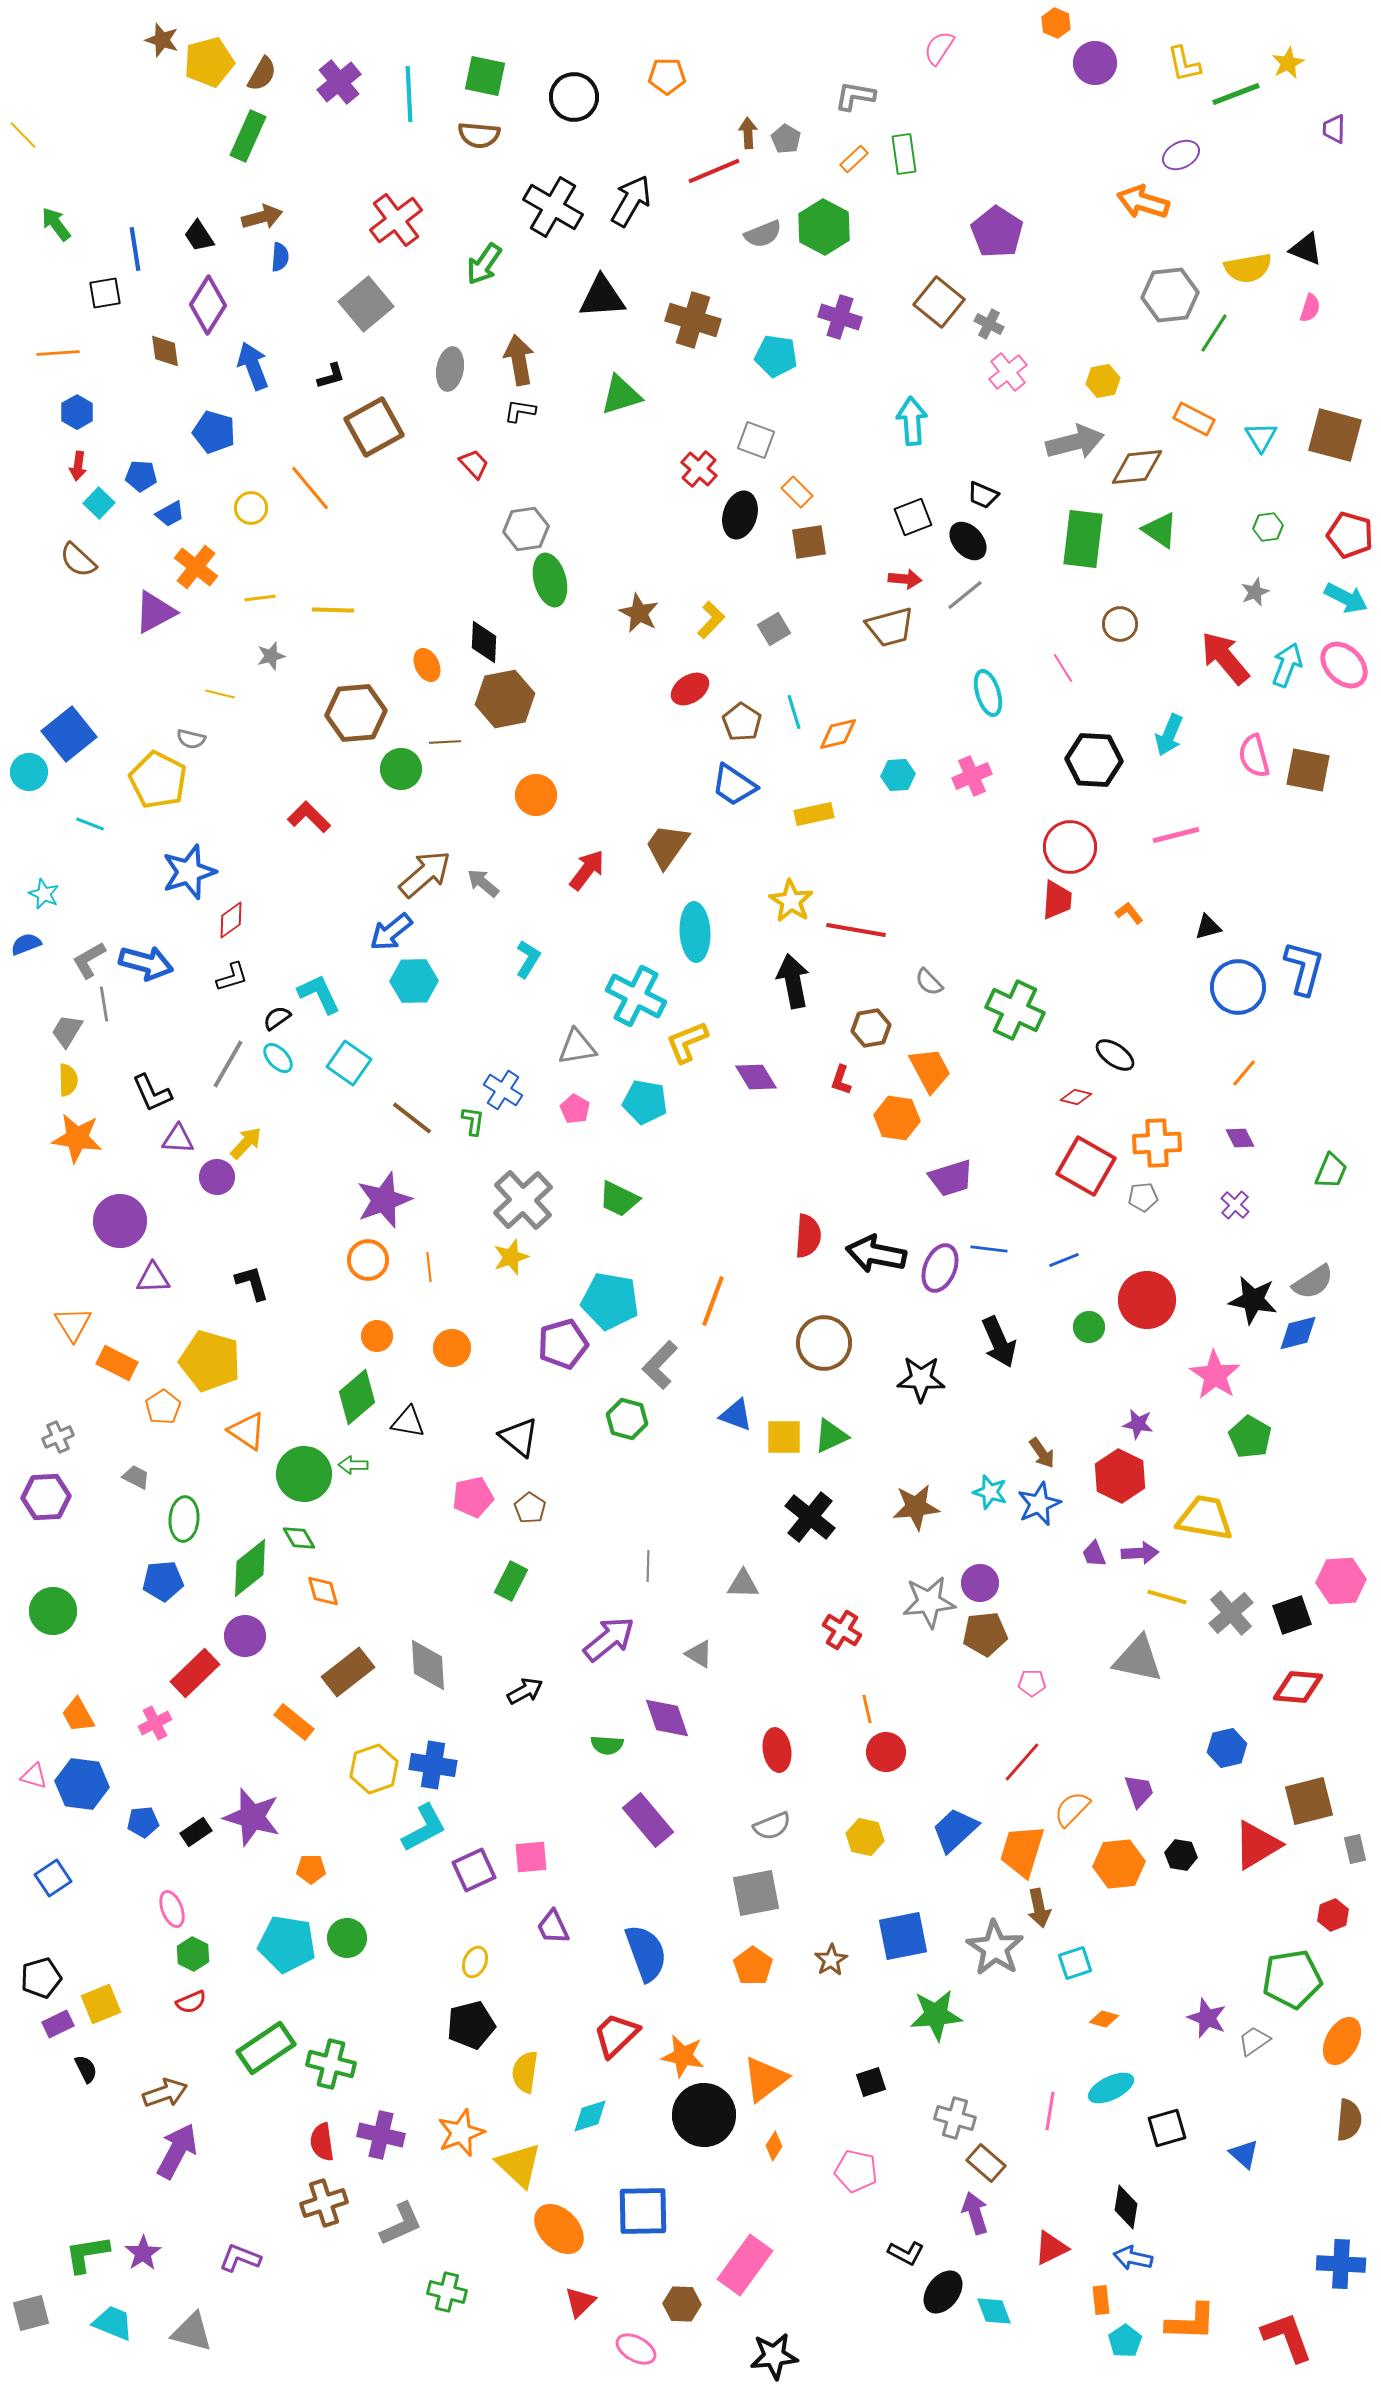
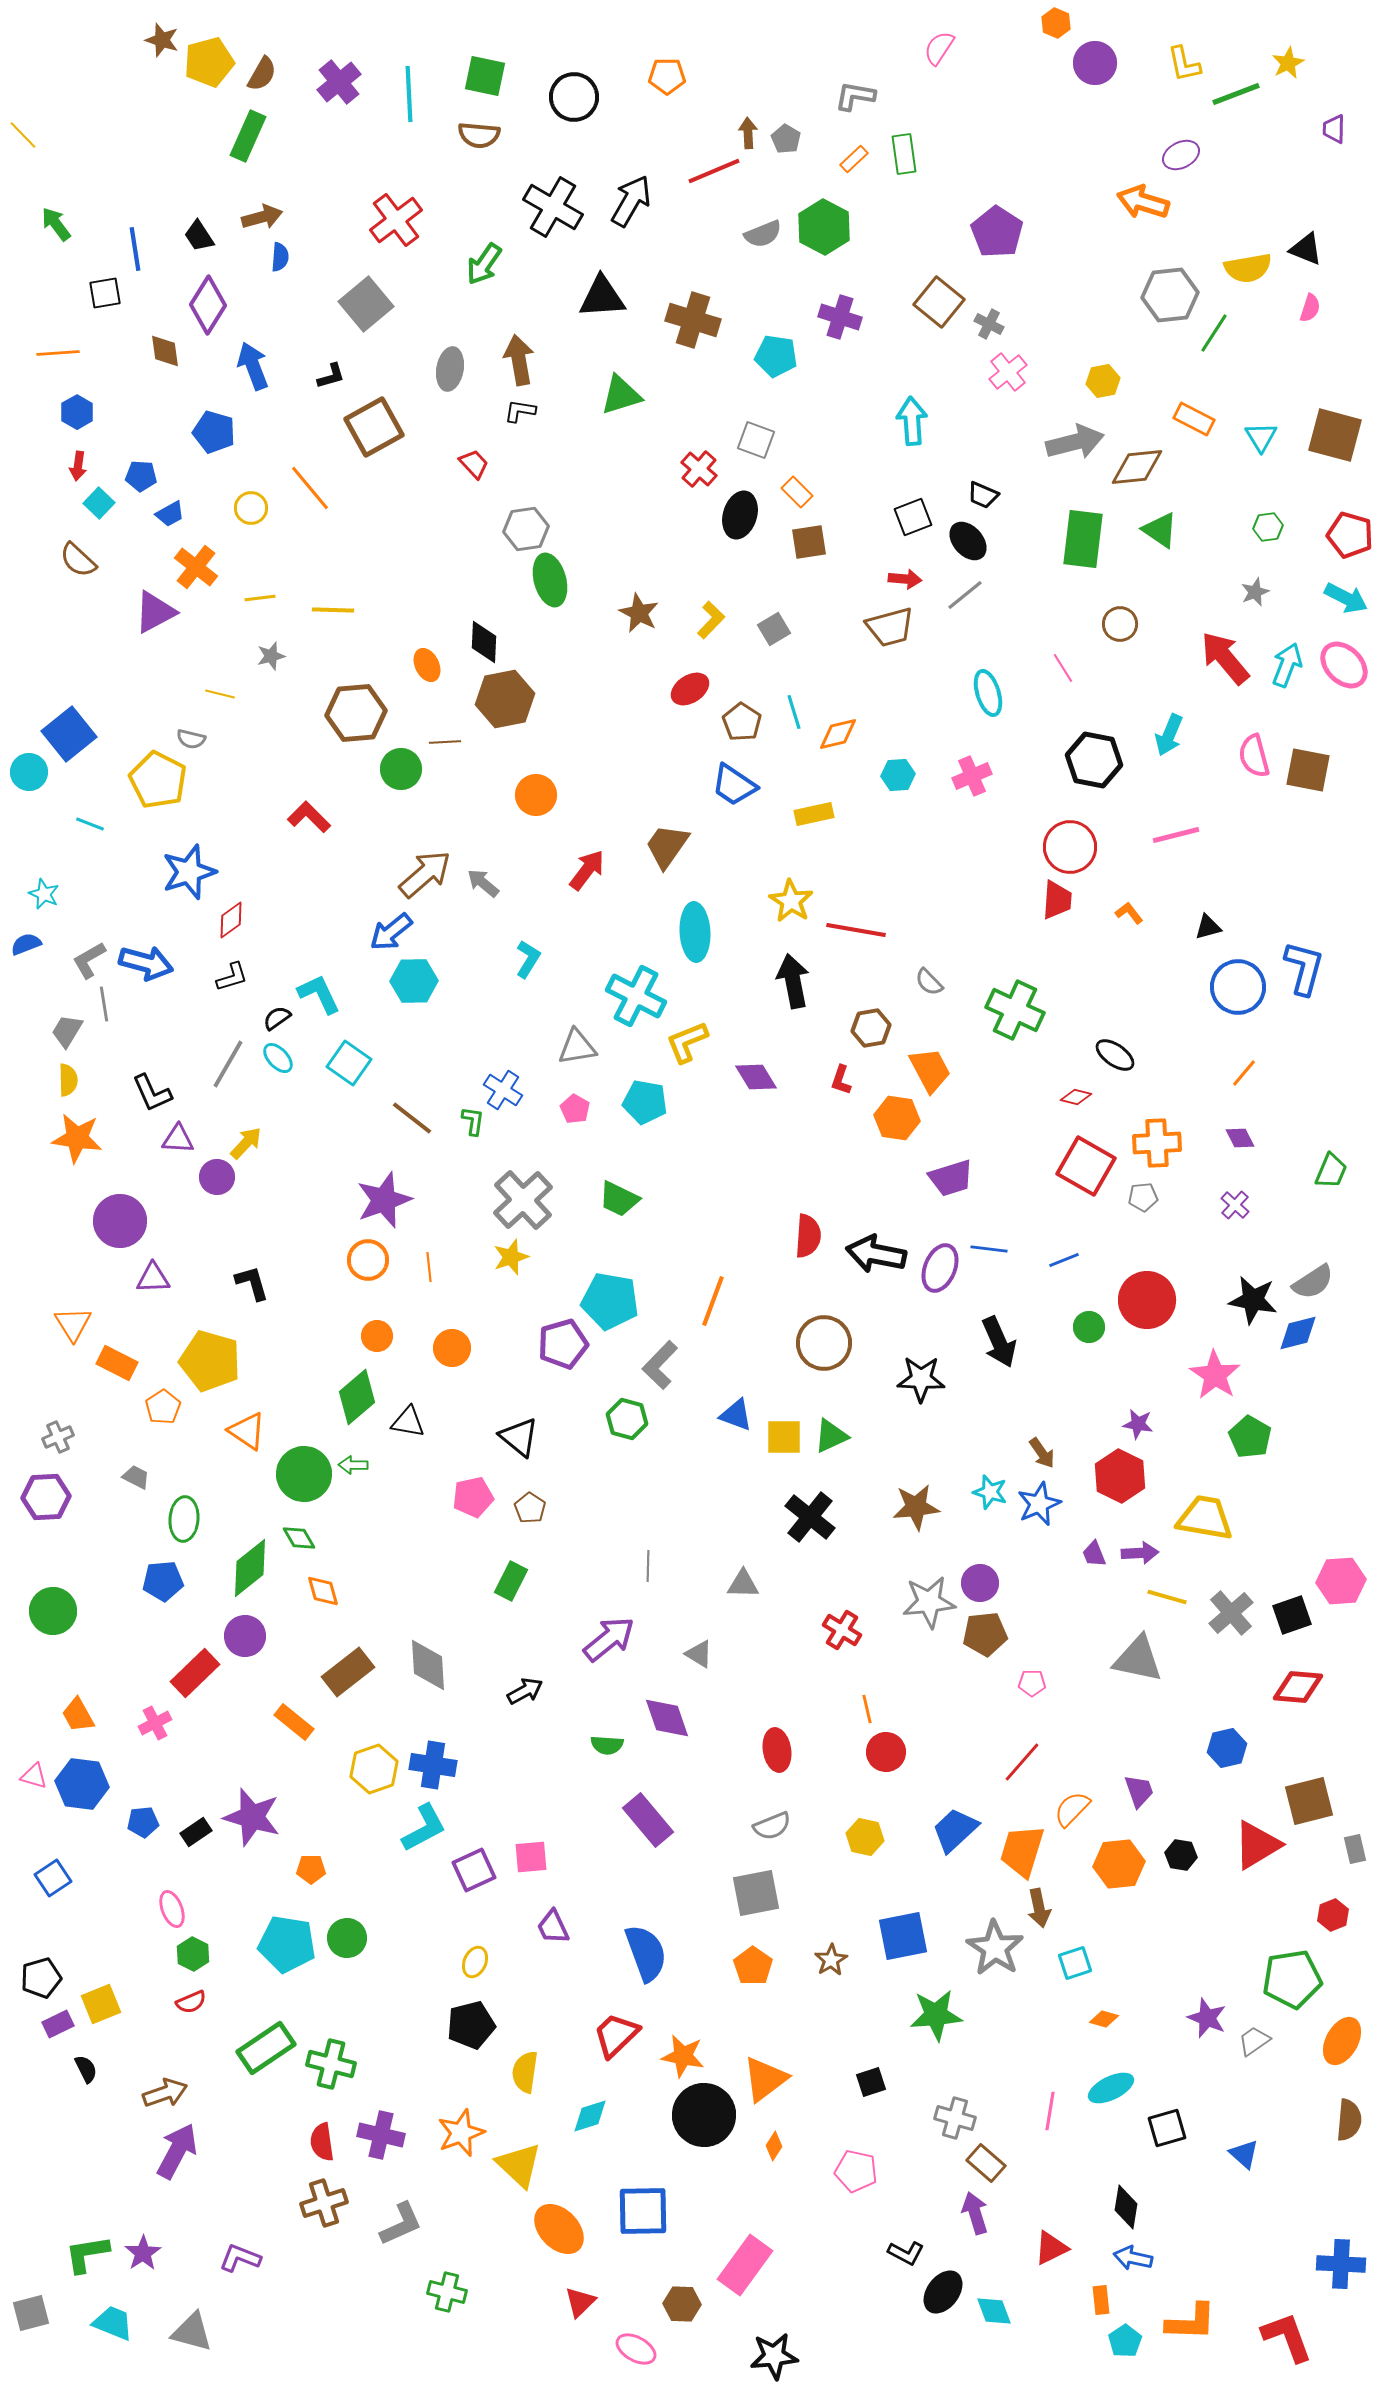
black hexagon at (1094, 760): rotated 8 degrees clockwise
